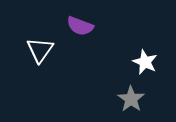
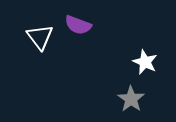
purple semicircle: moved 2 px left, 1 px up
white triangle: moved 13 px up; rotated 12 degrees counterclockwise
